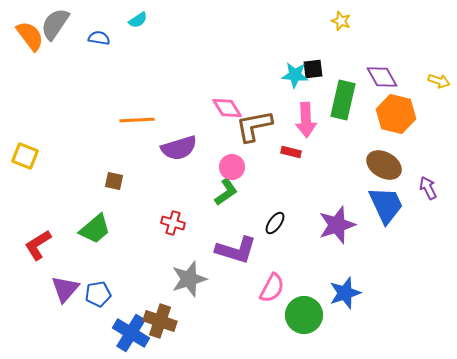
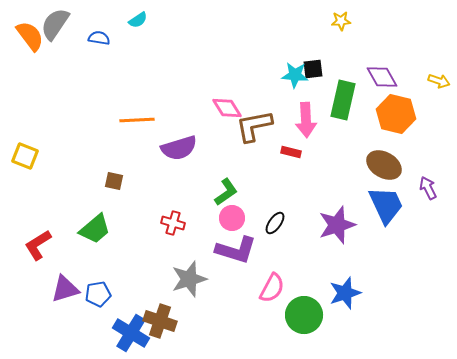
yellow star: rotated 24 degrees counterclockwise
pink circle: moved 51 px down
purple triangle: rotated 32 degrees clockwise
